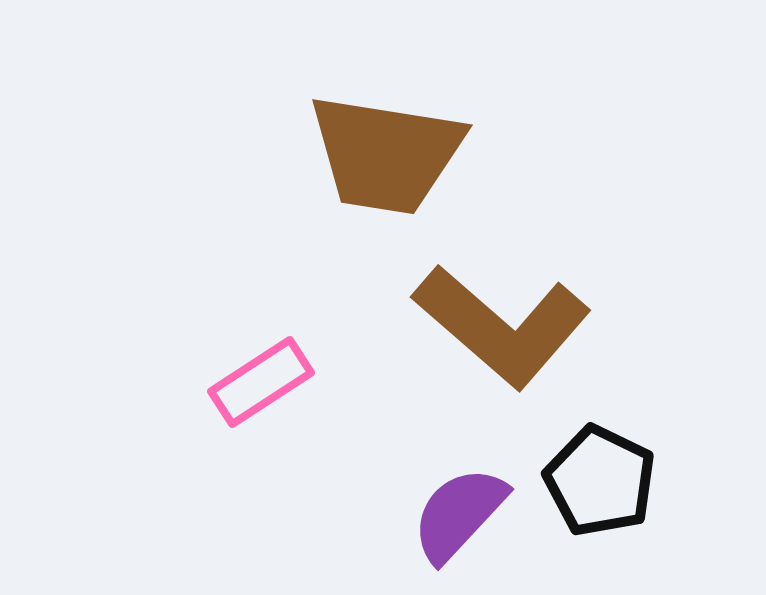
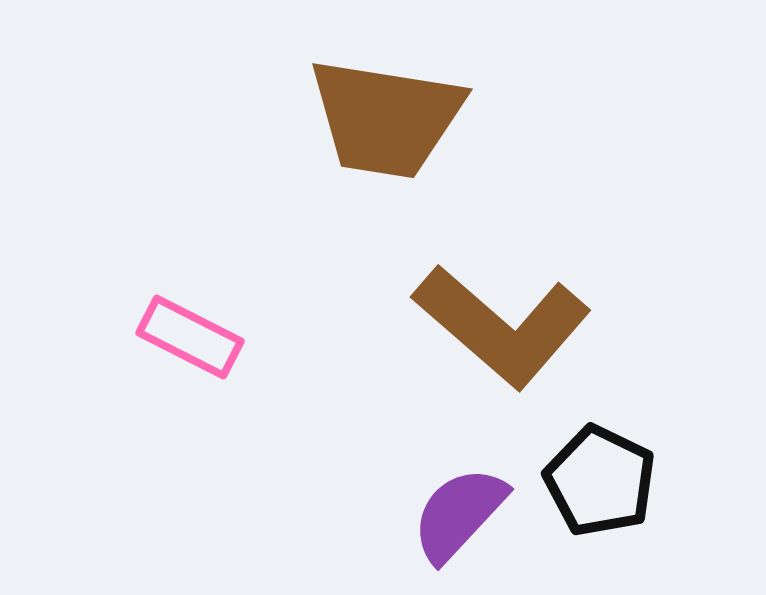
brown trapezoid: moved 36 px up
pink rectangle: moved 71 px left, 45 px up; rotated 60 degrees clockwise
